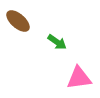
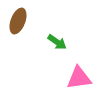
brown ellipse: rotated 70 degrees clockwise
